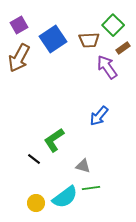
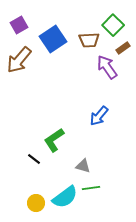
brown arrow: moved 2 px down; rotated 12 degrees clockwise
